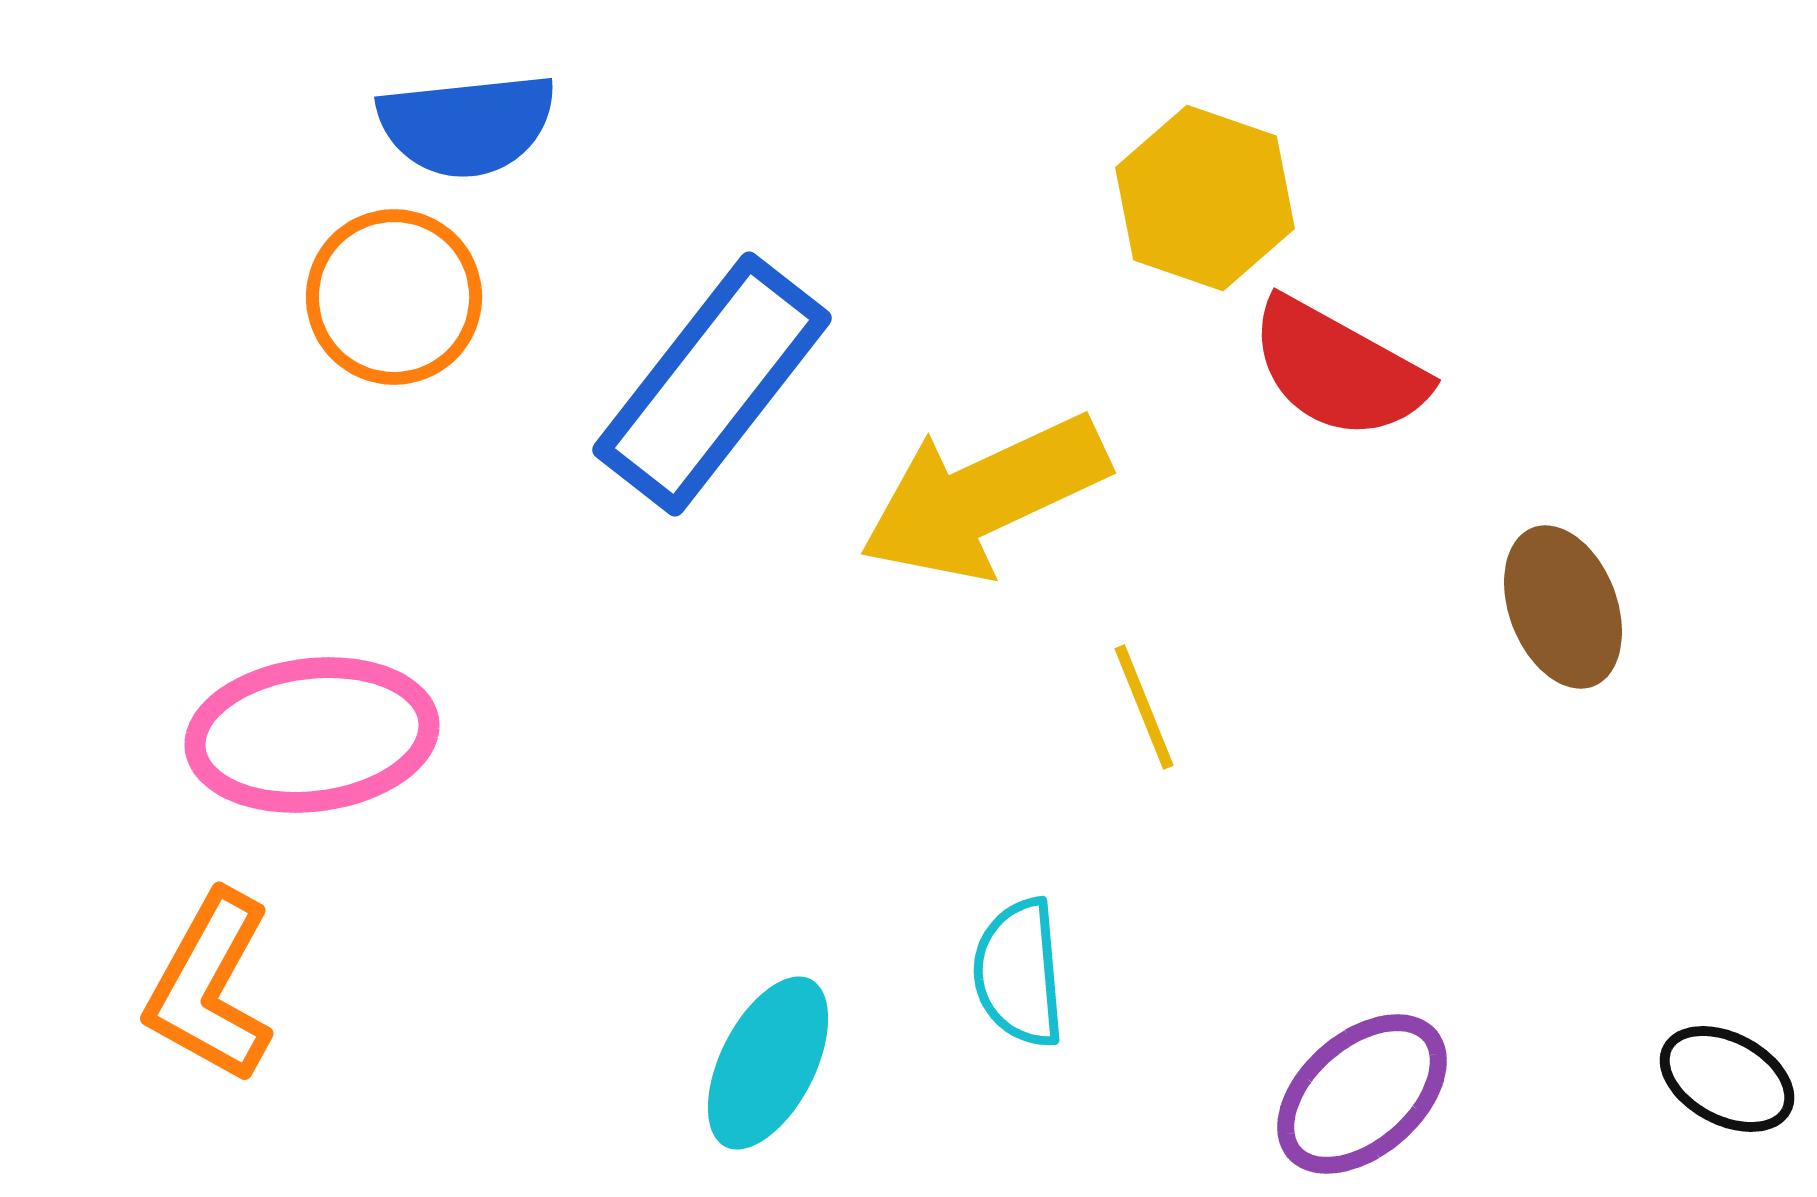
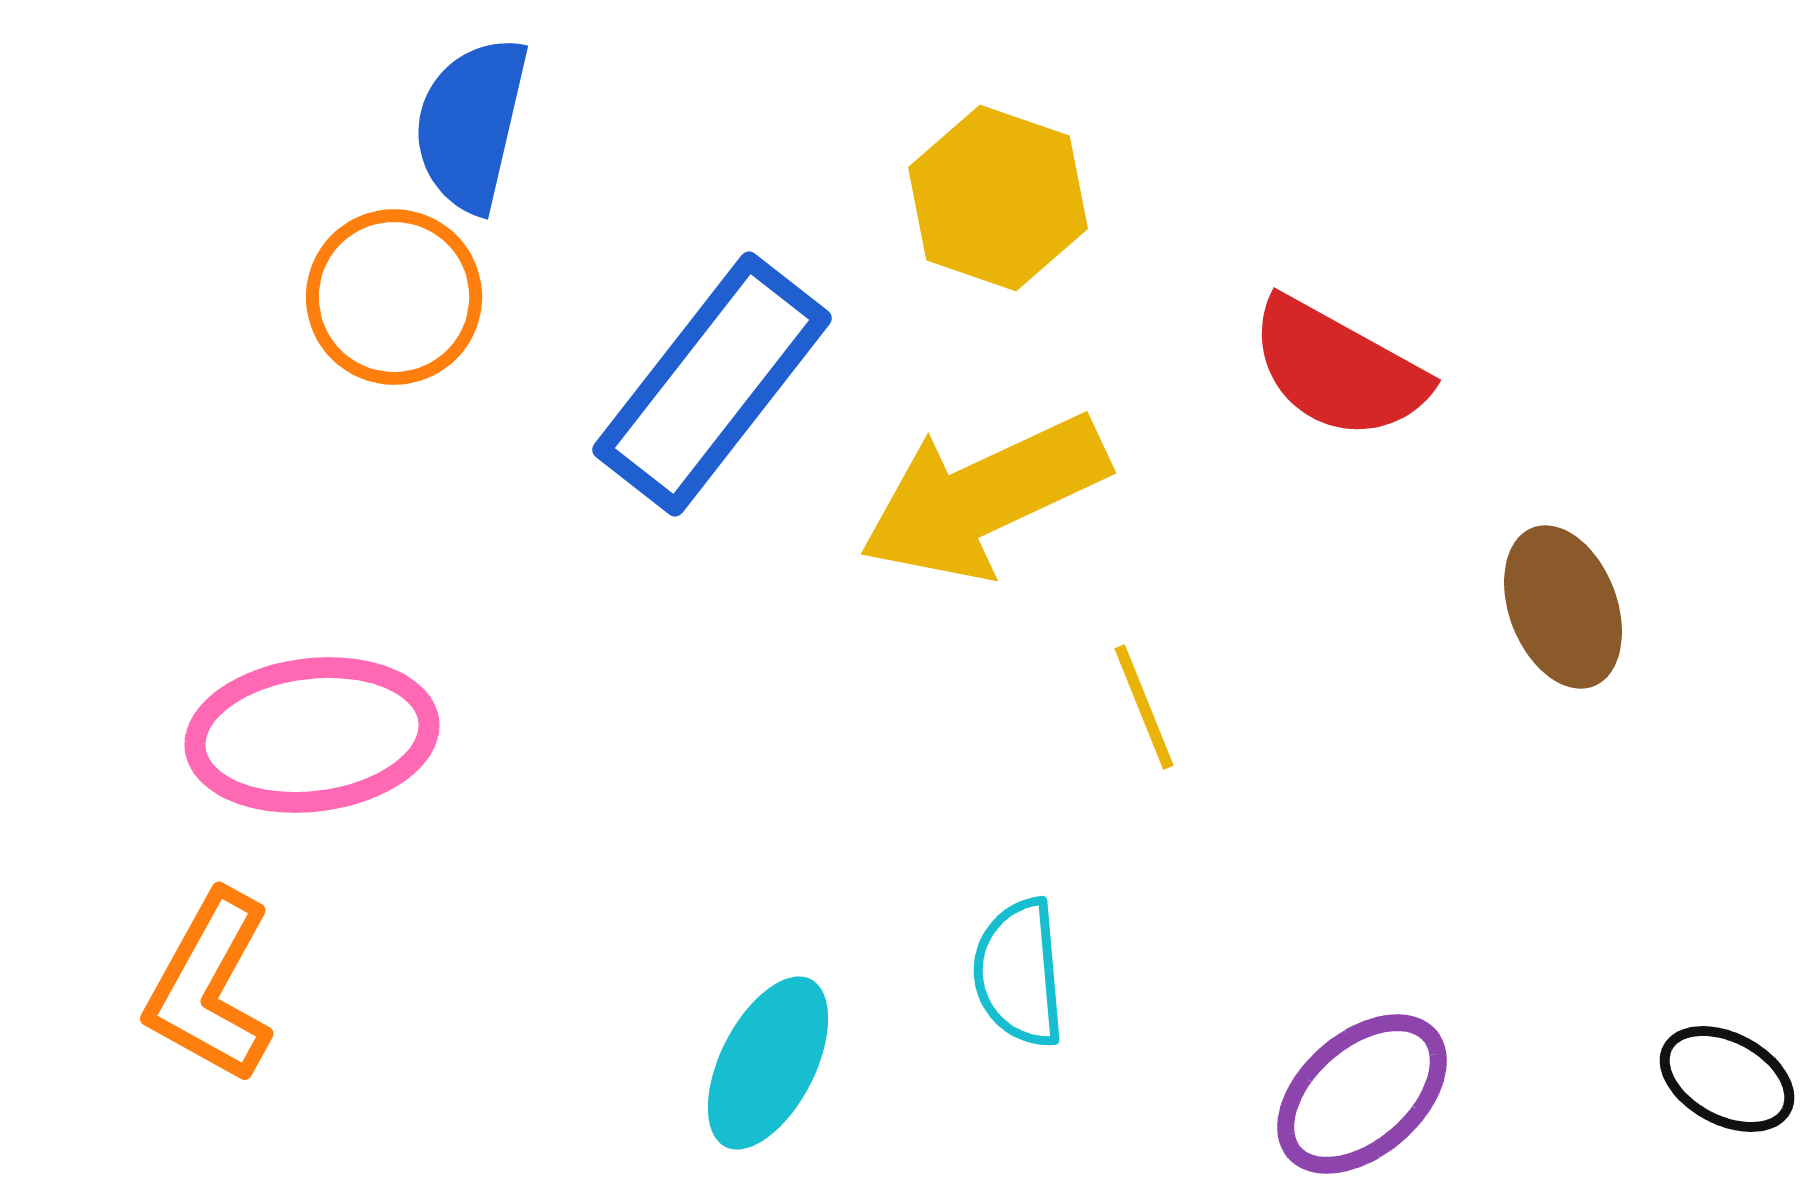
blue semicircle: moved 4 px right, 1 px up; rotated 109 degrees clockwise
yellow hexagon: moved 207 px left
